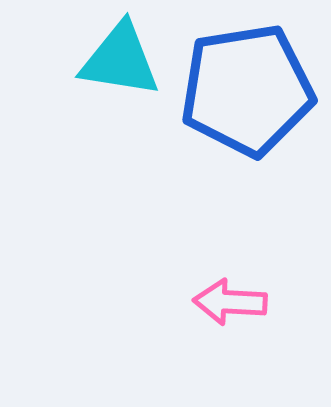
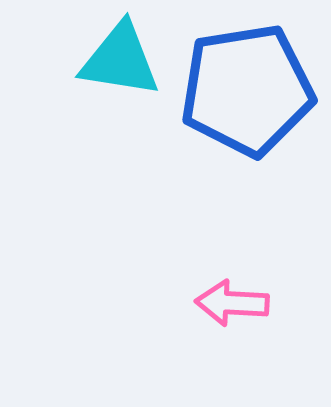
pink arrow: moved 2 px right, 1 px down
